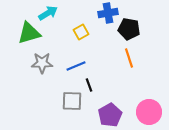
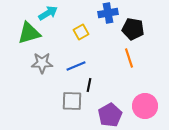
black pentagon: moved 4 px right
black line: rotated 32 degrees clockwise
pink circle: moved 4 px left, 6 px up
